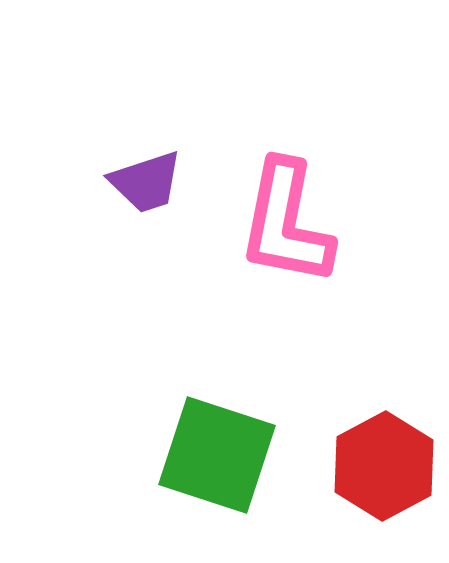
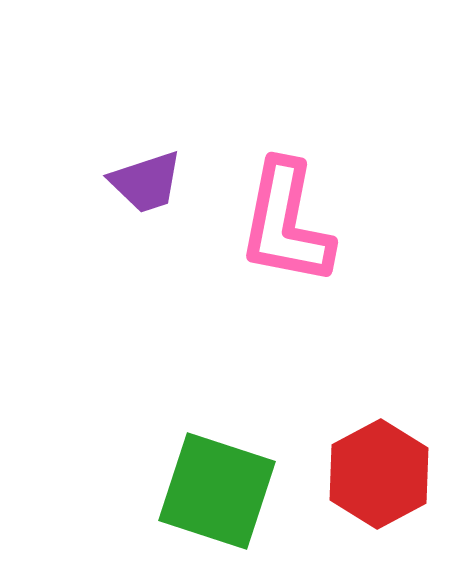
green square: moved 36 px down
red hexagon: moved 5 px left, 8 px down
